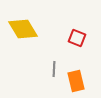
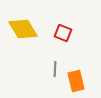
red square: moved 14 px left, 5 px up
gray line: moved 1 px right
